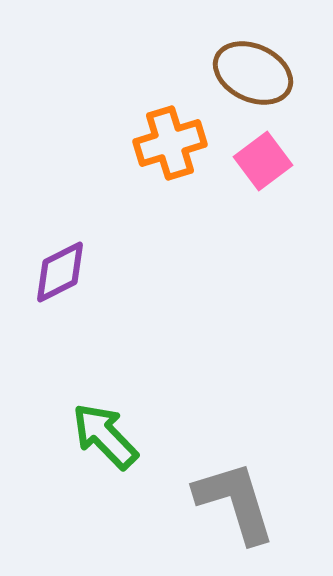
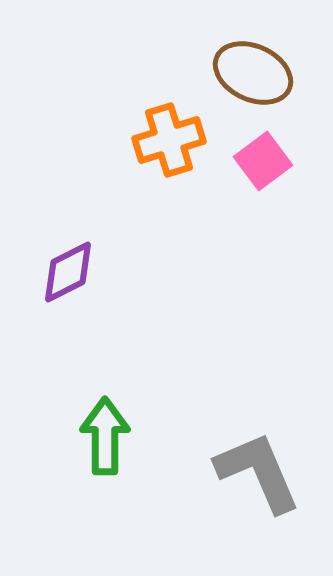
orange cross: moved 1 px left, 3 px up
purple diamond: moved 8 px right
green arrow: rotated 44 degrees clockwise
gray L-shape: moved 23 px right, 30 px up; rotated 6 degrees counterclockwise
